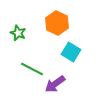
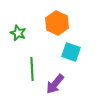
cyan square: rotated 12 degrees counterclockwise
green line: rotated 60 degrees clockwise
purple arrow: rotated 15 degrees counterclockwise
